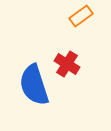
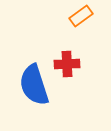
red cross: rotated 35 degrees counterclockwise
